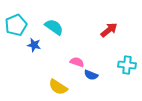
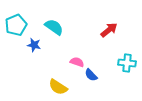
cyan cross: moved 2 px up
blue semicircle: rotated 24 degrees clockwise
